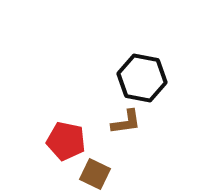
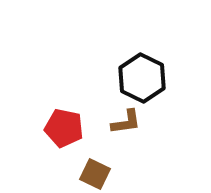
black hexagon: rotated 15 degrees clockwise
red pentagon: moved 2 px left, 13 px up
